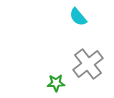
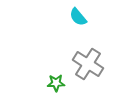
gray cross: rotated 20 degrees counterclockwise
